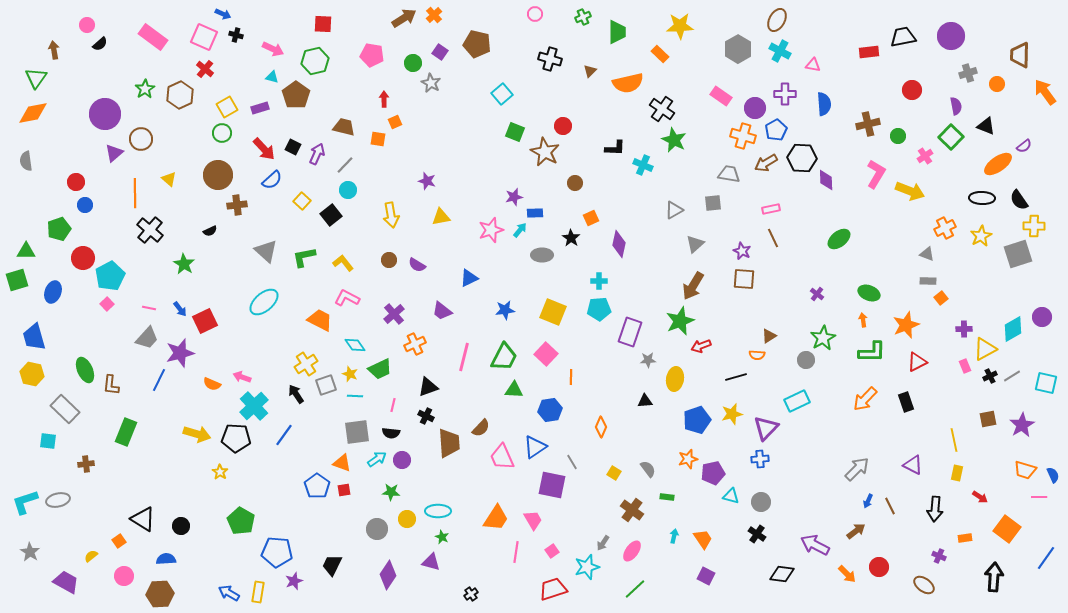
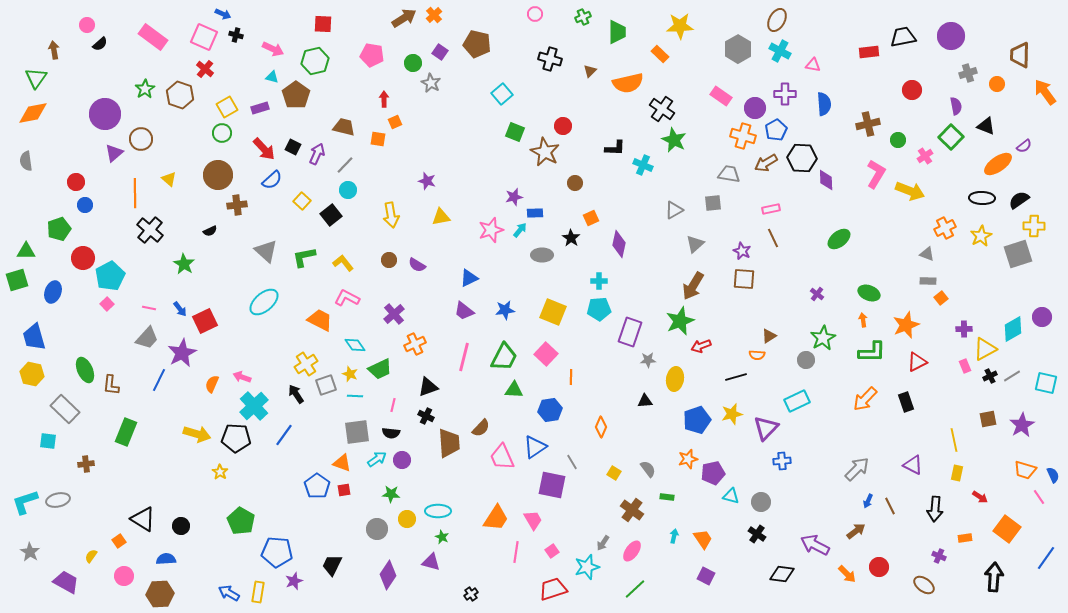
brown hexagon at (180, 95): rotated 16 degrees counterclockwise
green circle at (898, 136): moved 4 px down
black semicircle at (1019, 200): rotated 90 degrees clockwise
purple trapezoid at (442, 311): moved 22 px right
purple star at (180, 353): moved 2 px right; rotated 12 degrees counterclockwise
orange semicircle at (212, 384): rotated 90 degrees clockwise
blue cross at (760, 459): moved 22 px right, 2 px down
green star at (391, 492): moved 2 px down
pink line at (1039, 497): rotated 56 degrees clockwise
yellow semicircle at (91, 556): rotated 16 degrees counterclockwise
